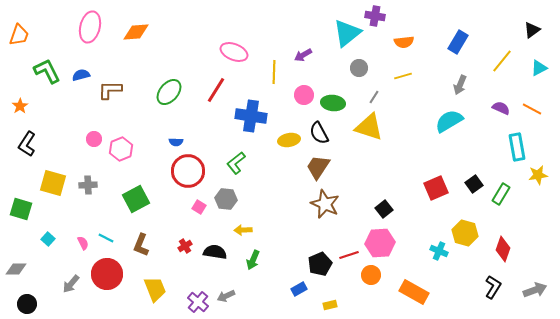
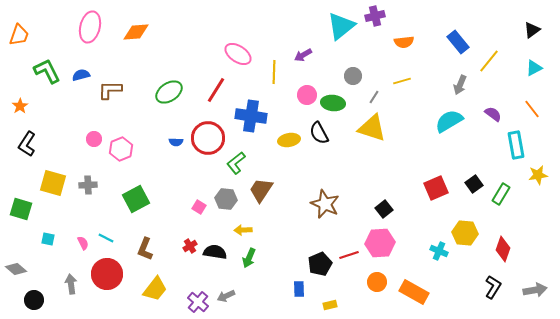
purple cross at (375, 16): rotated 24 degrees counterclockwise
cyan triangle at (347, 33): moved 6 px left, 7 px up
blue rectangle at (458, 42): rotated 70 degrees counterclockwise
pink ellipse at (234, 52): moved 4 px right, 2 px down; rotated 12 degrees clockwise
yellow line at (502, 61): moved 13 px left
gray circle at (359, 68): moved 6 px left, 8 px down
cyan triangle at (539, 68): moved 5 px left
yellow line at (403, 76): moved 1 px left, 5 px down
green ellipse at (169, 92): rotated 16 degrees clockwise
pink circle at (304, 95): moved 3 px right
purple semicircle at (501, 108): moved 8 px left, 6 px down; rotated 12 degrees clockwise
orange line at (532, 109): rotated 24 degrees clockwise
yellow triangle at (369, 127): moved 3 px right, 1 px down
cyan rectangle at (517, 147): moved 1 px left, 2 px up
brown trapezoid at (318, 167): moved 57 px left, 23 px down
red circle at (188, 171): moved 20 px right, 33 px up
yellow hexagon at (465, 233): rotated 10 degrees counterclockwise
cyan square at (48, 239): rotated 32 degrees counterclockwise
brown L-shape at (141, 245): moved 4 px right, 4 px down
red cross at (185, 246): moved 5 px right
green arrow at (253, 260): moved 4 px left, 2 px up
gray diamond at (16, 269): rotated 40 degrees clockwise
orange circle at (371, 275): moved 6 px right, 7 px down
gray arrow at (71, 284): rotated 132 degrees clockwise
yellow trapezoid at (155, 289): rotated 60 degrees clockwise
blue rectangle at (299, 289): rotated 63 degrees counterclockwise
gray arrow at (535, 290): rotated 10 degrees clockwise
black circle at (27, 304): moved 7 px right, 4 px up
